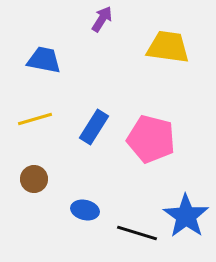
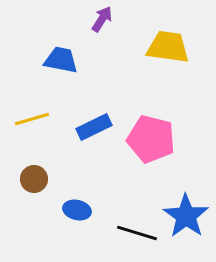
blue trapezoid: moved 17 px right
yellow line: moved 3 px left
blue rectangle: rotated 32 degrees clockwise
blue ellipse: moved 8 px left
